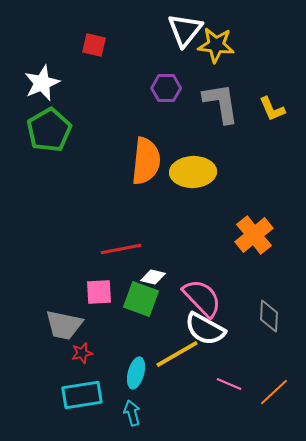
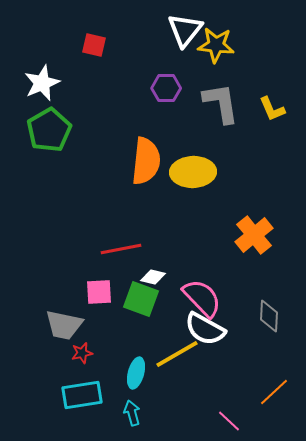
pink line: moved 37 px down; rotated 20 degrees clockwise
